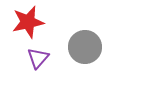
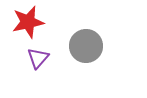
gray circle: moved 1 px right, 1 px up
